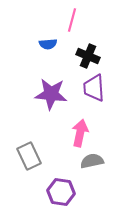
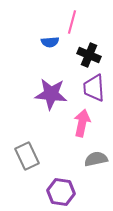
pink line: moved 2 px down
blue semicircle: moved 2 px right, 2 px up
black cross: moved 1 px right, 1 px up
pink arrow: moved 2 px right, 10 px up
gray rectangle: moved 2 px left
gray semicircle: moved 4 px right, 2 px up
